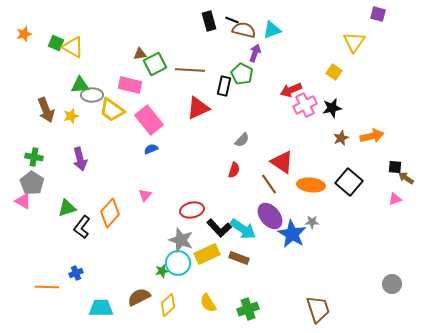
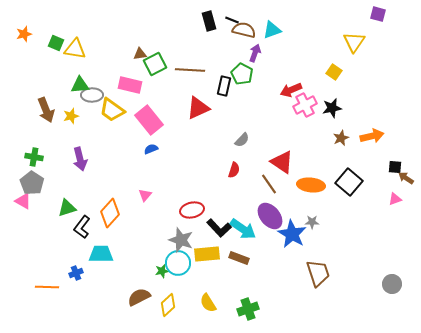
yellow triangle at (73, 47): moved 2 px right, 2 px down; rotated 20 degrees counterclockwise
yellow rectangle at (207, 254): rotated 20 degrees clockwise
cyan trapezoid at (101, 308): moved 54 px up
brown trapezoid at (318, 309): moved 36 px up
